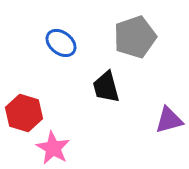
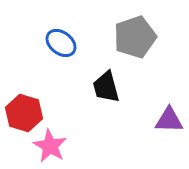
purple triangle: rotated 16 degrees clockwise
pink star: moved 3 px left, 2 px up
